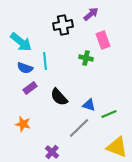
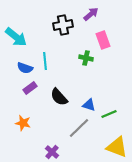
cyan arrow: moved 5 px left, 5 px up
orange star: moved 1 px up
